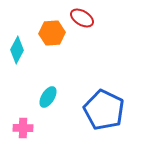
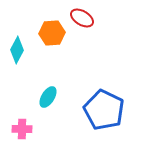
pink cross: moved 1 px left, 1 px down
